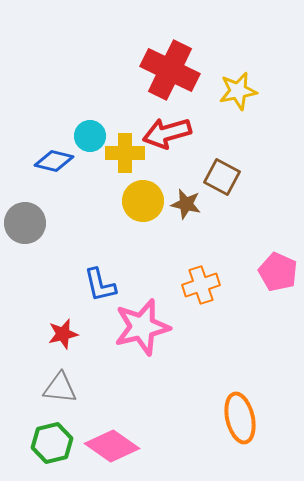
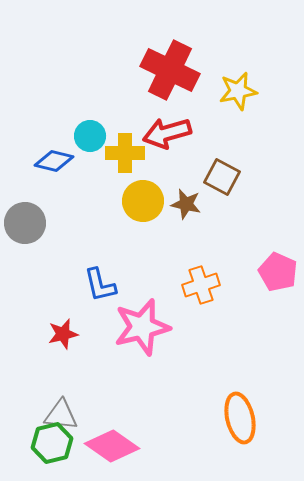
gray triangle: moved 1 px right, 27 px down
